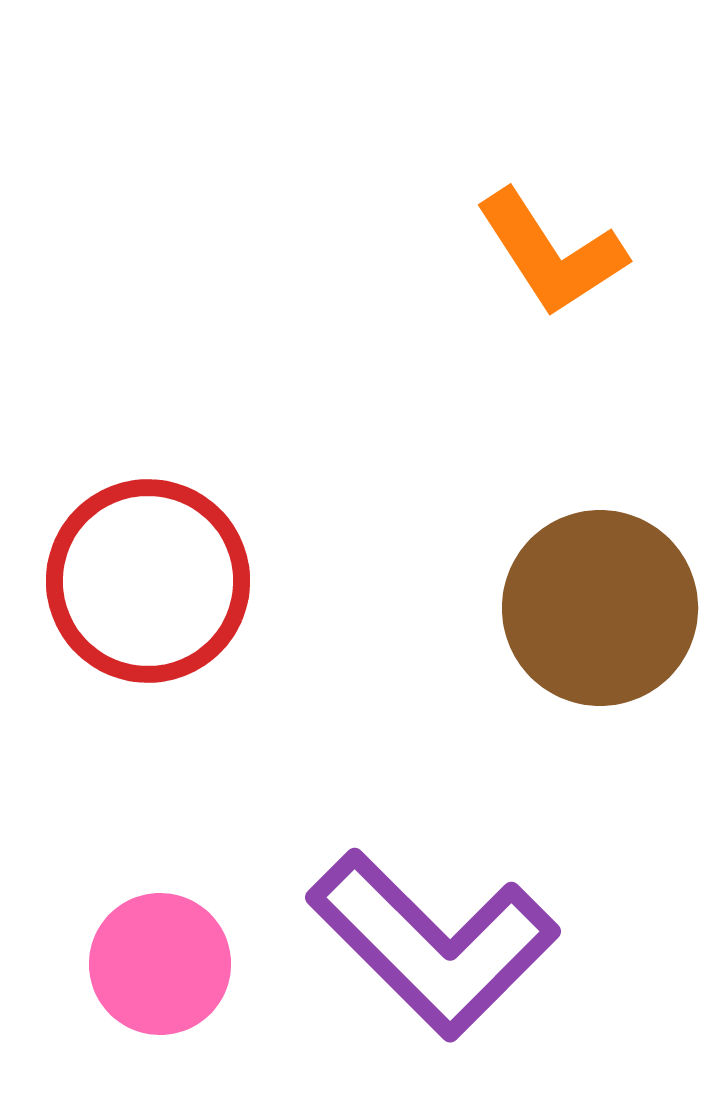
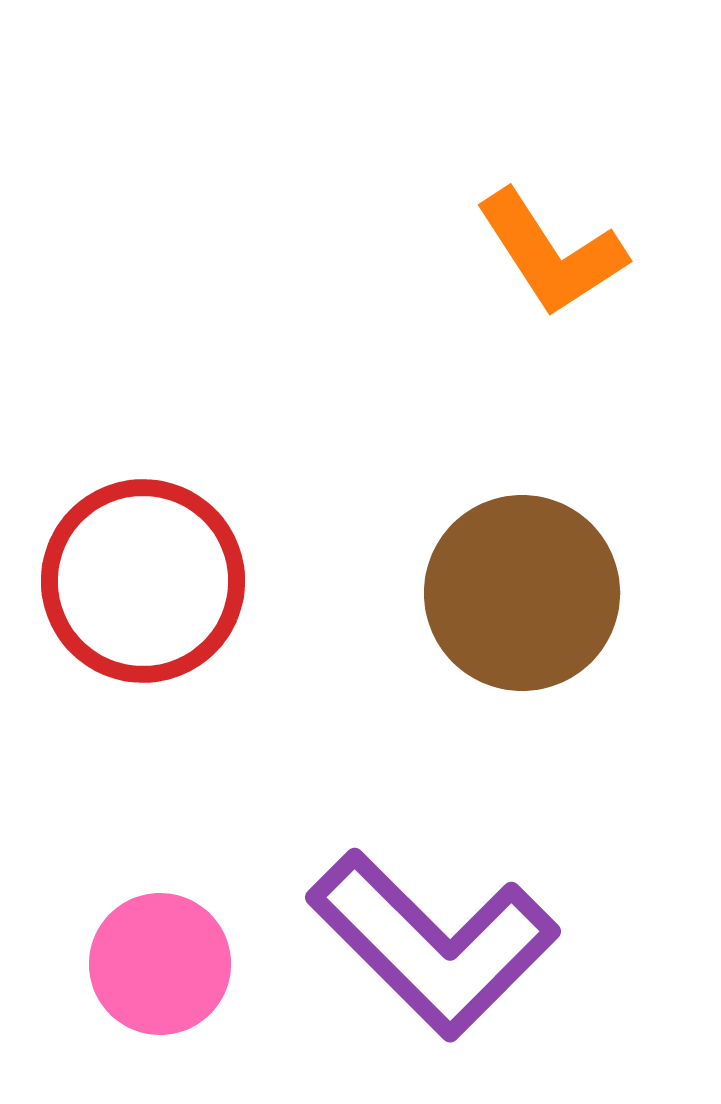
red circle: moved 5 px left
brown circle: moved 78 px left, 15 px up
